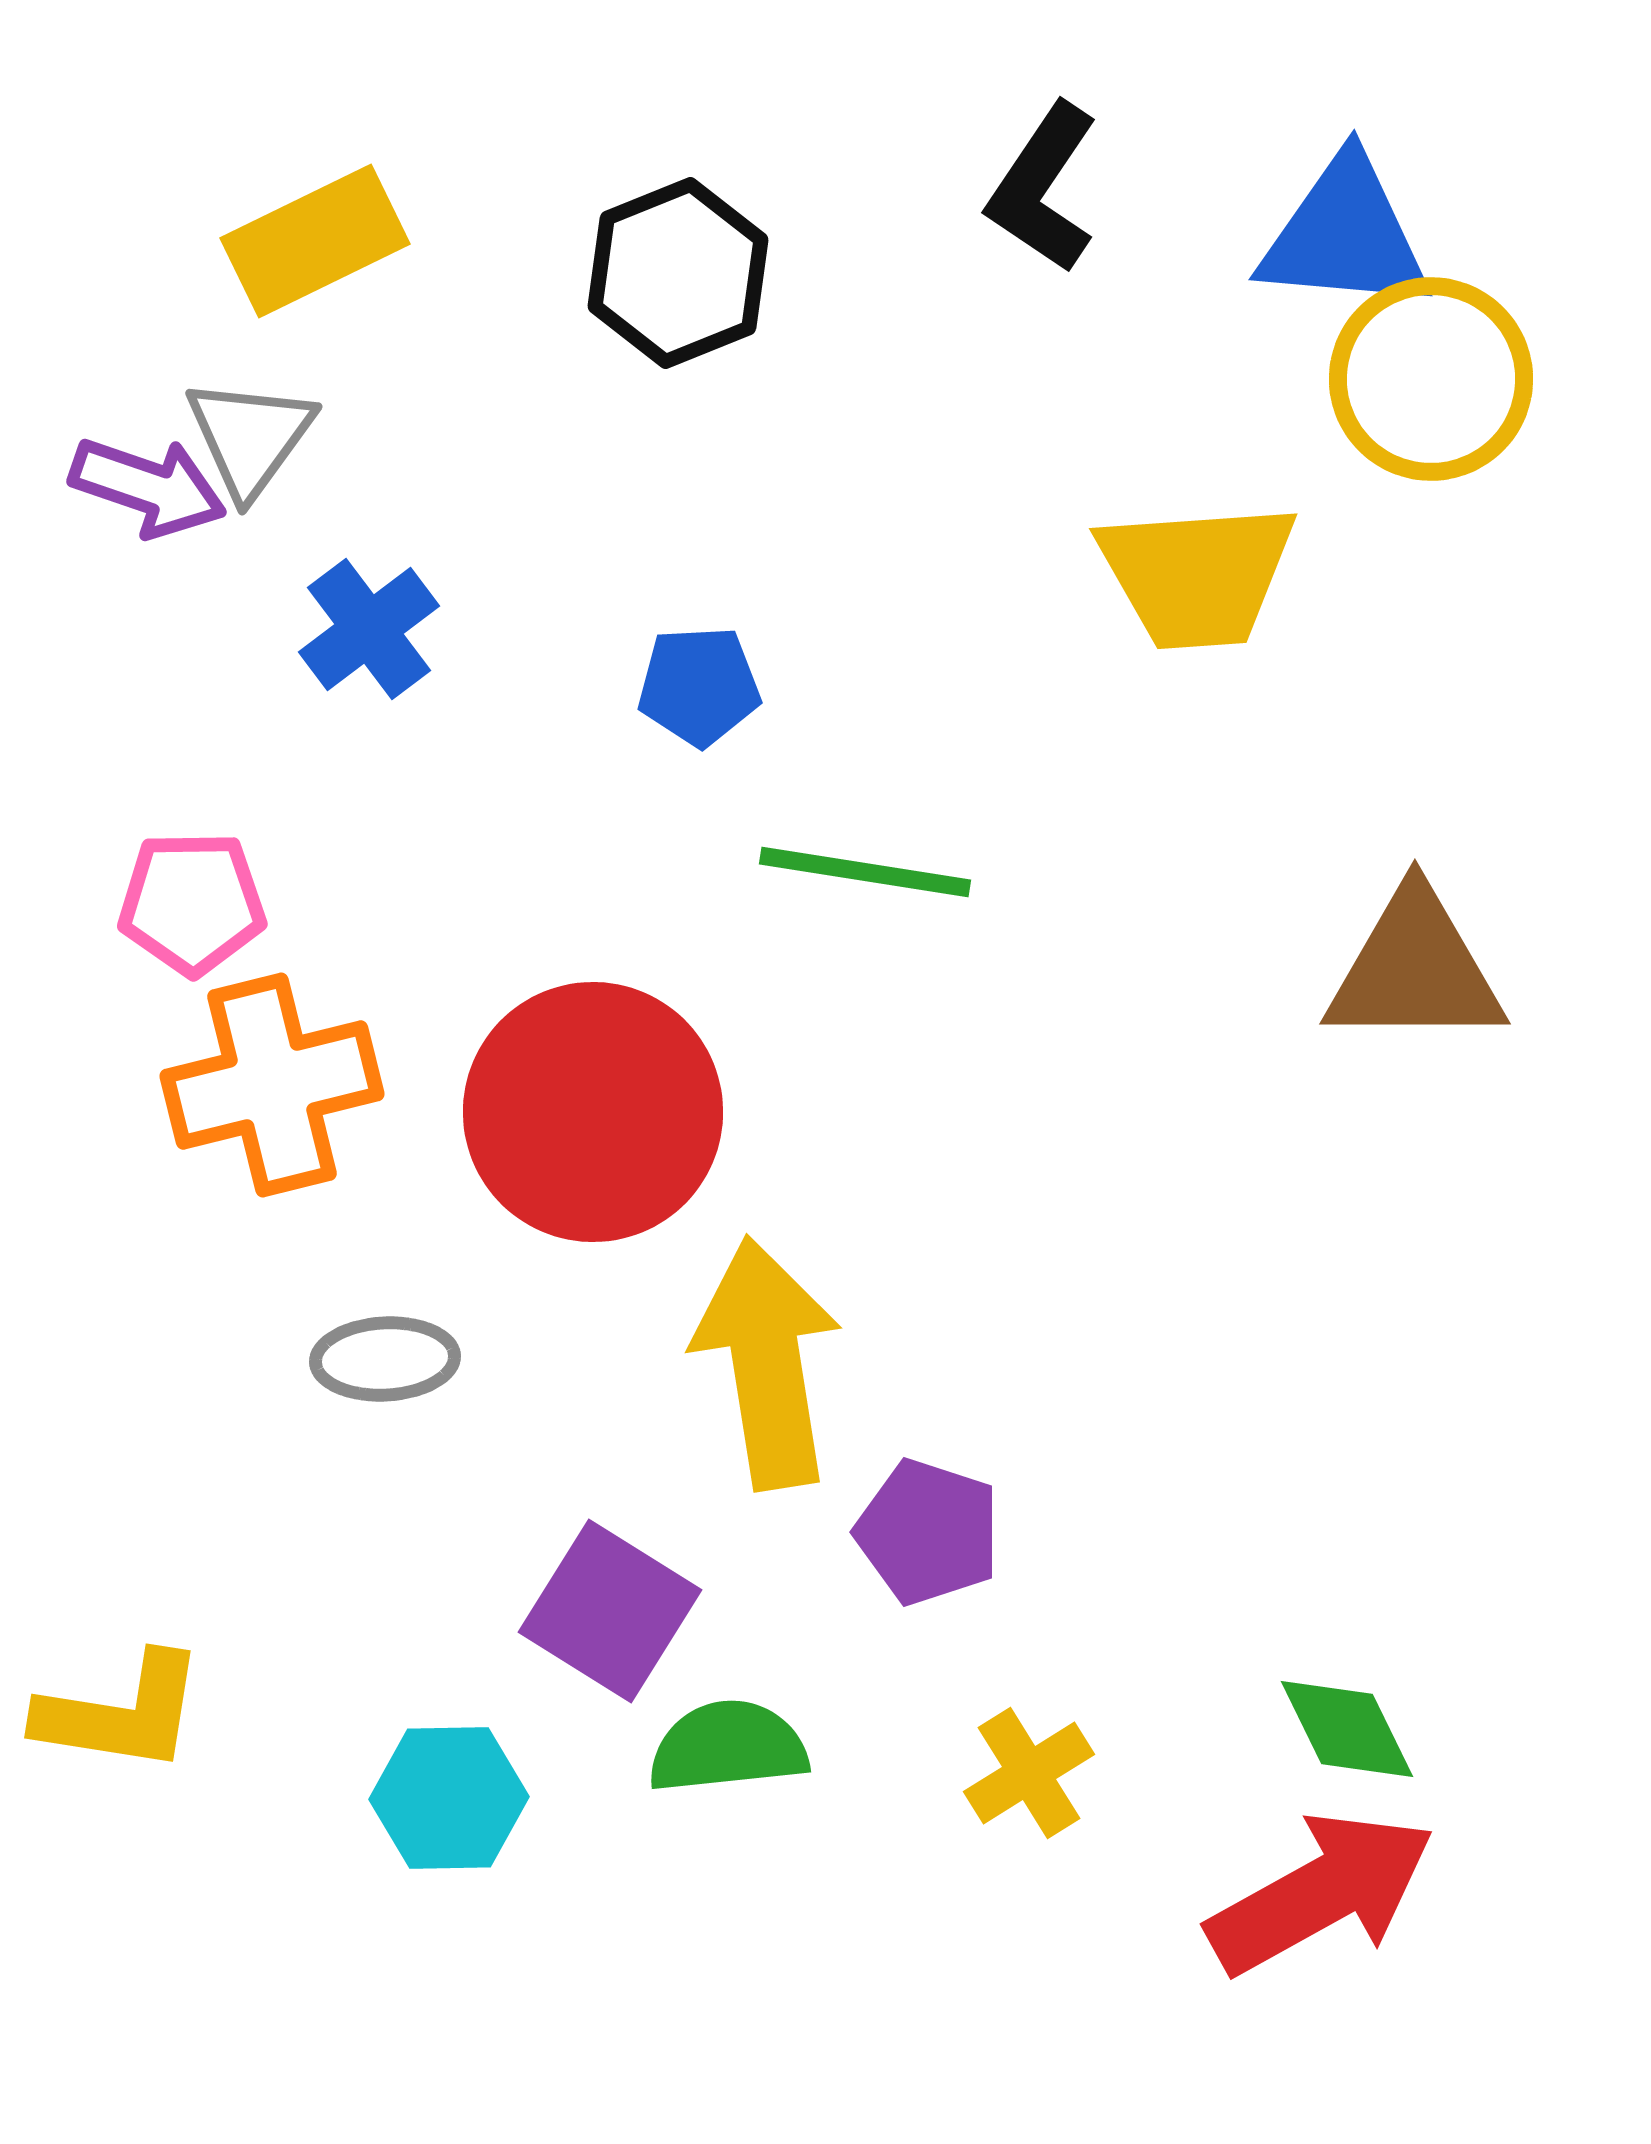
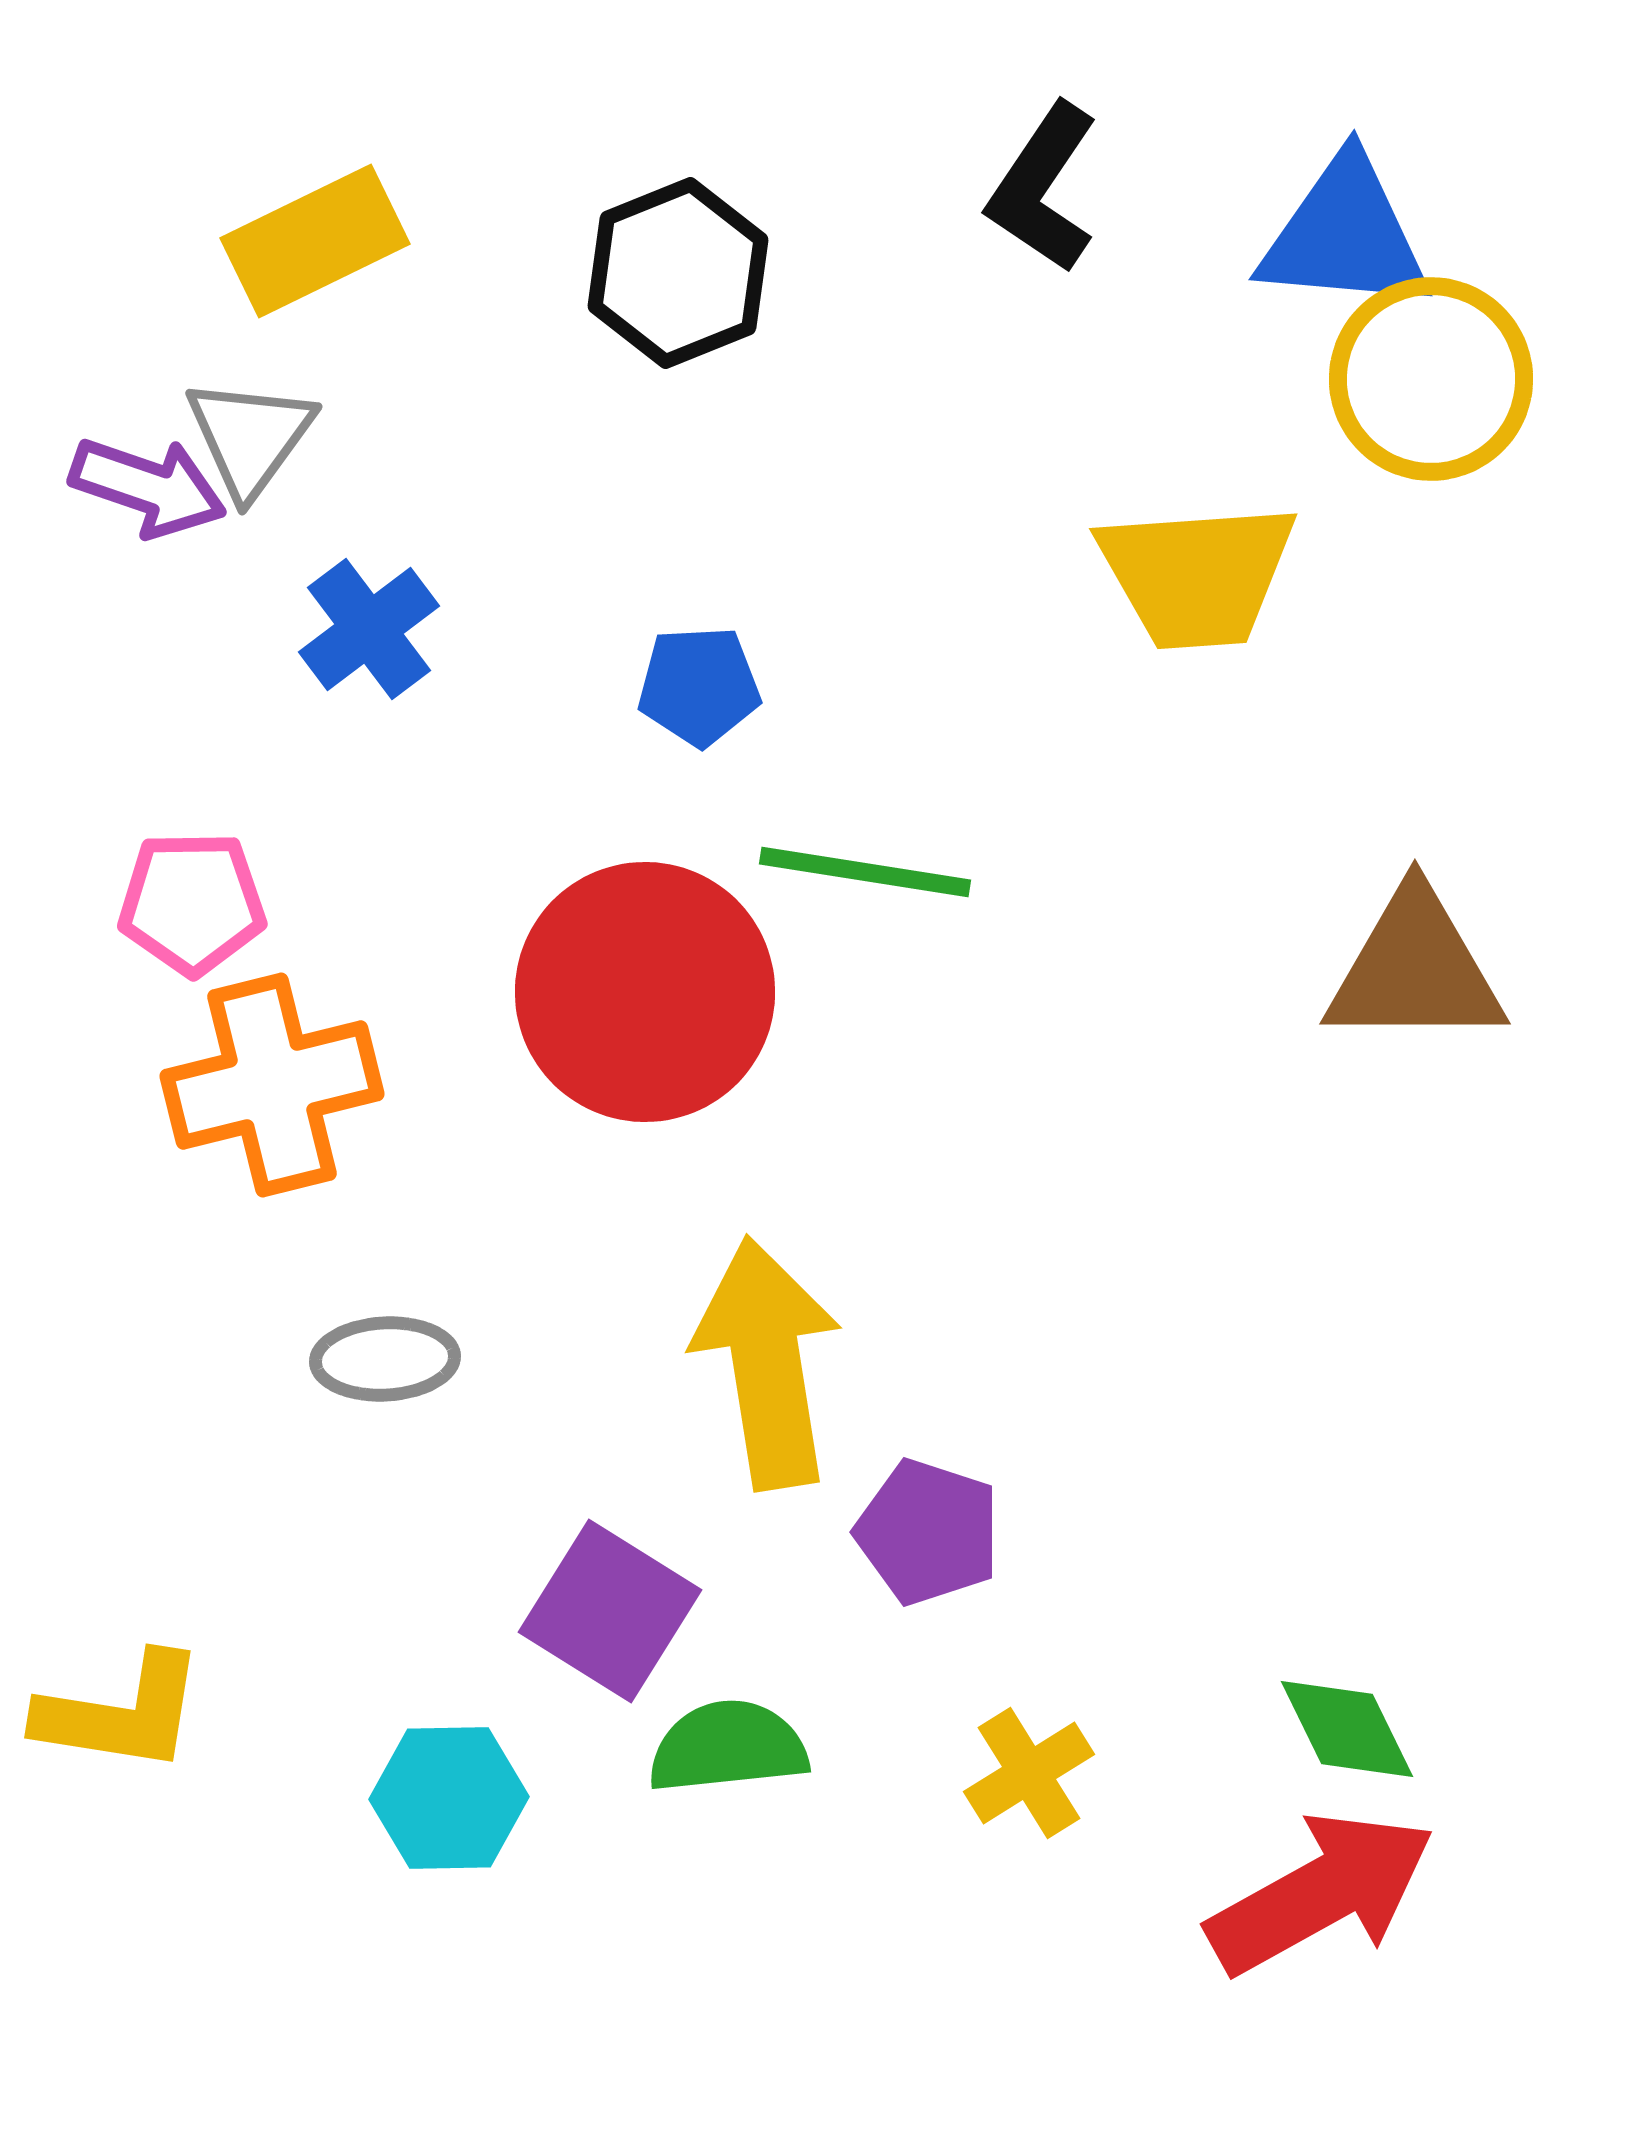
red circle: moved 52 px right, 120 px up
